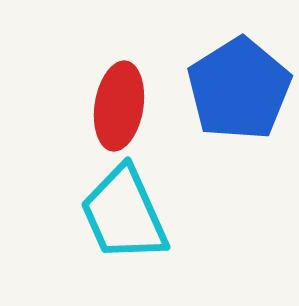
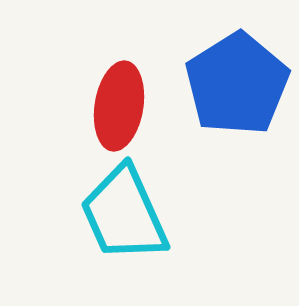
blue pentagon: moved 2 px left, 5 px up
